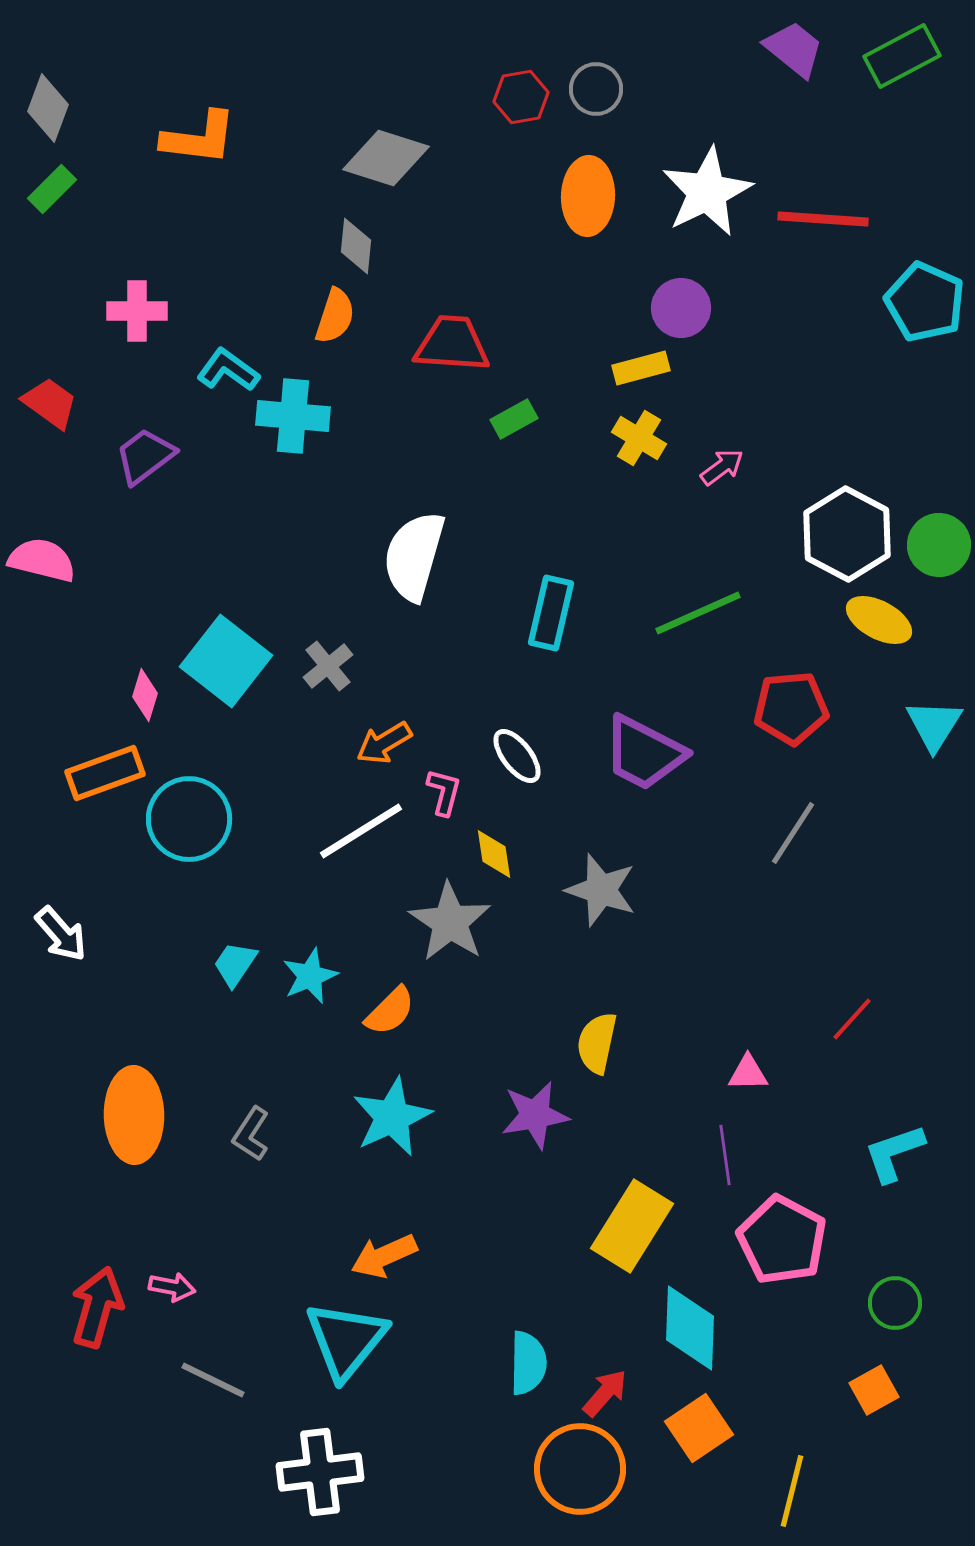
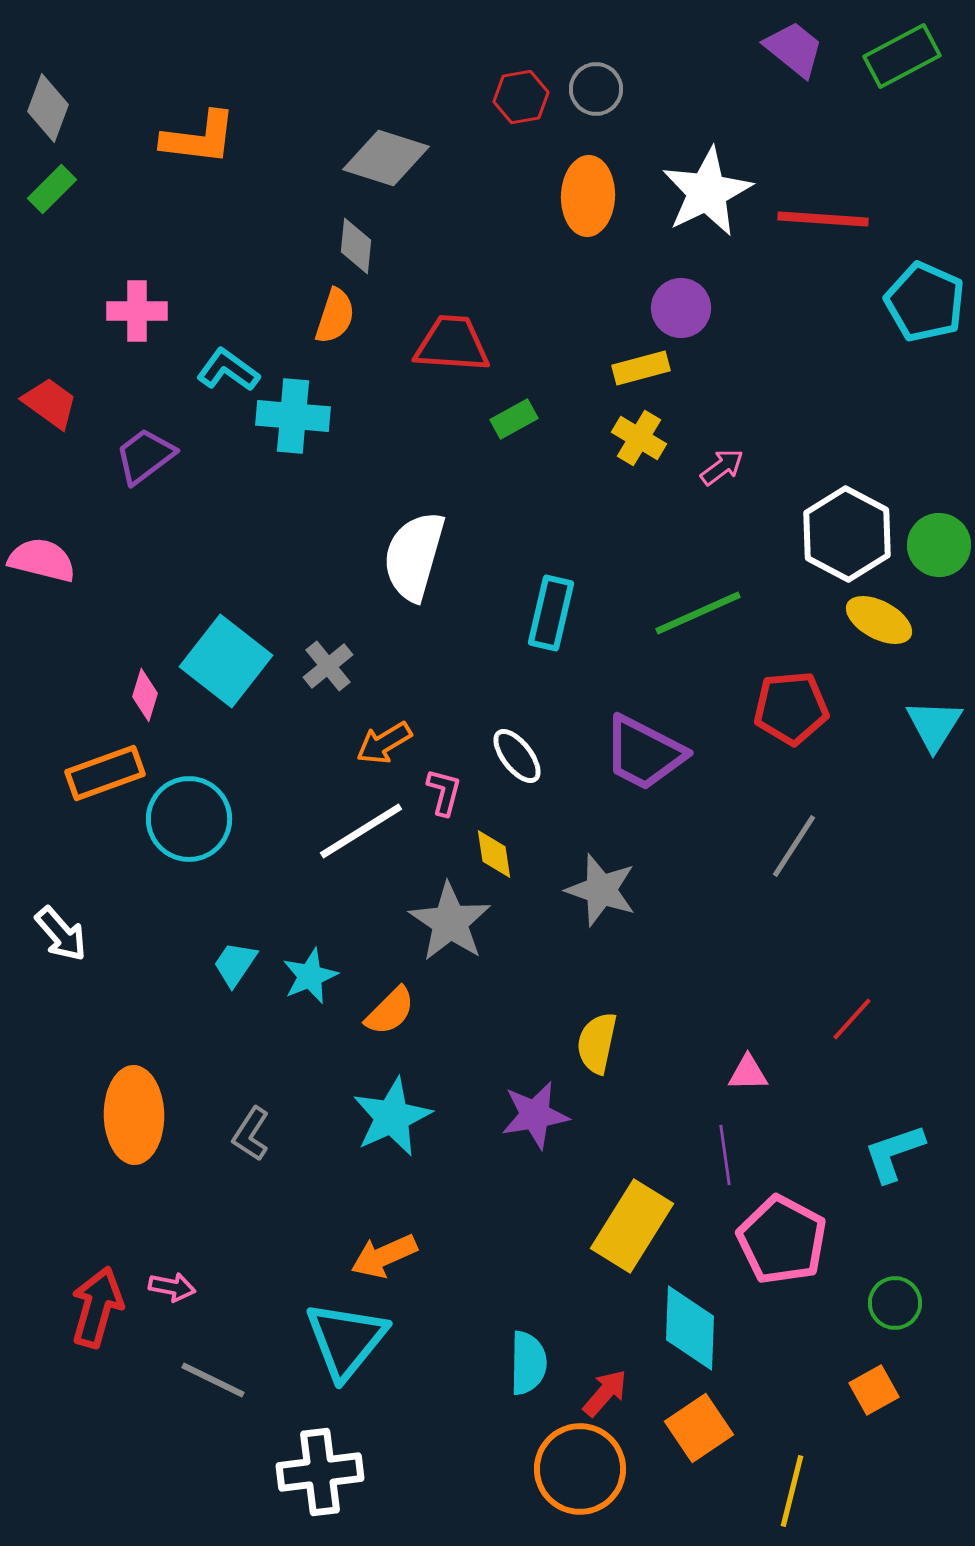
gray line at (793, 833): moved 1 px right, 13 px down
